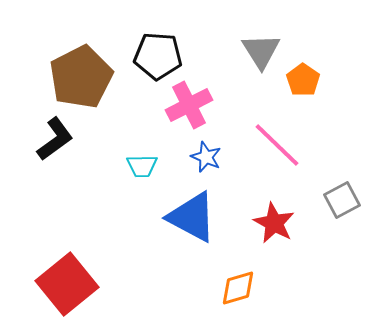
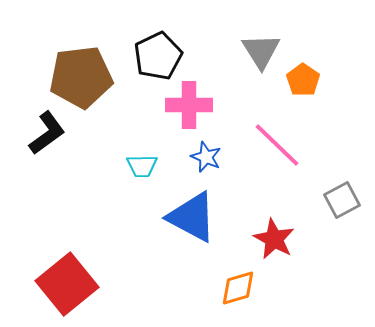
black pentagon: rotated 30 degrees counterclockwise
brown pentagon: rotated 20 degrees clockwise
pink cross: rotated 27 degrees clockwise
black L-shape: moved 8 px left, 6 px up
red star: moved 16 px down
